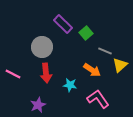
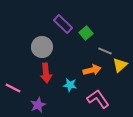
orange arrow: rotated 48 degrees counterclockwise
pink line: moved 14 px down
